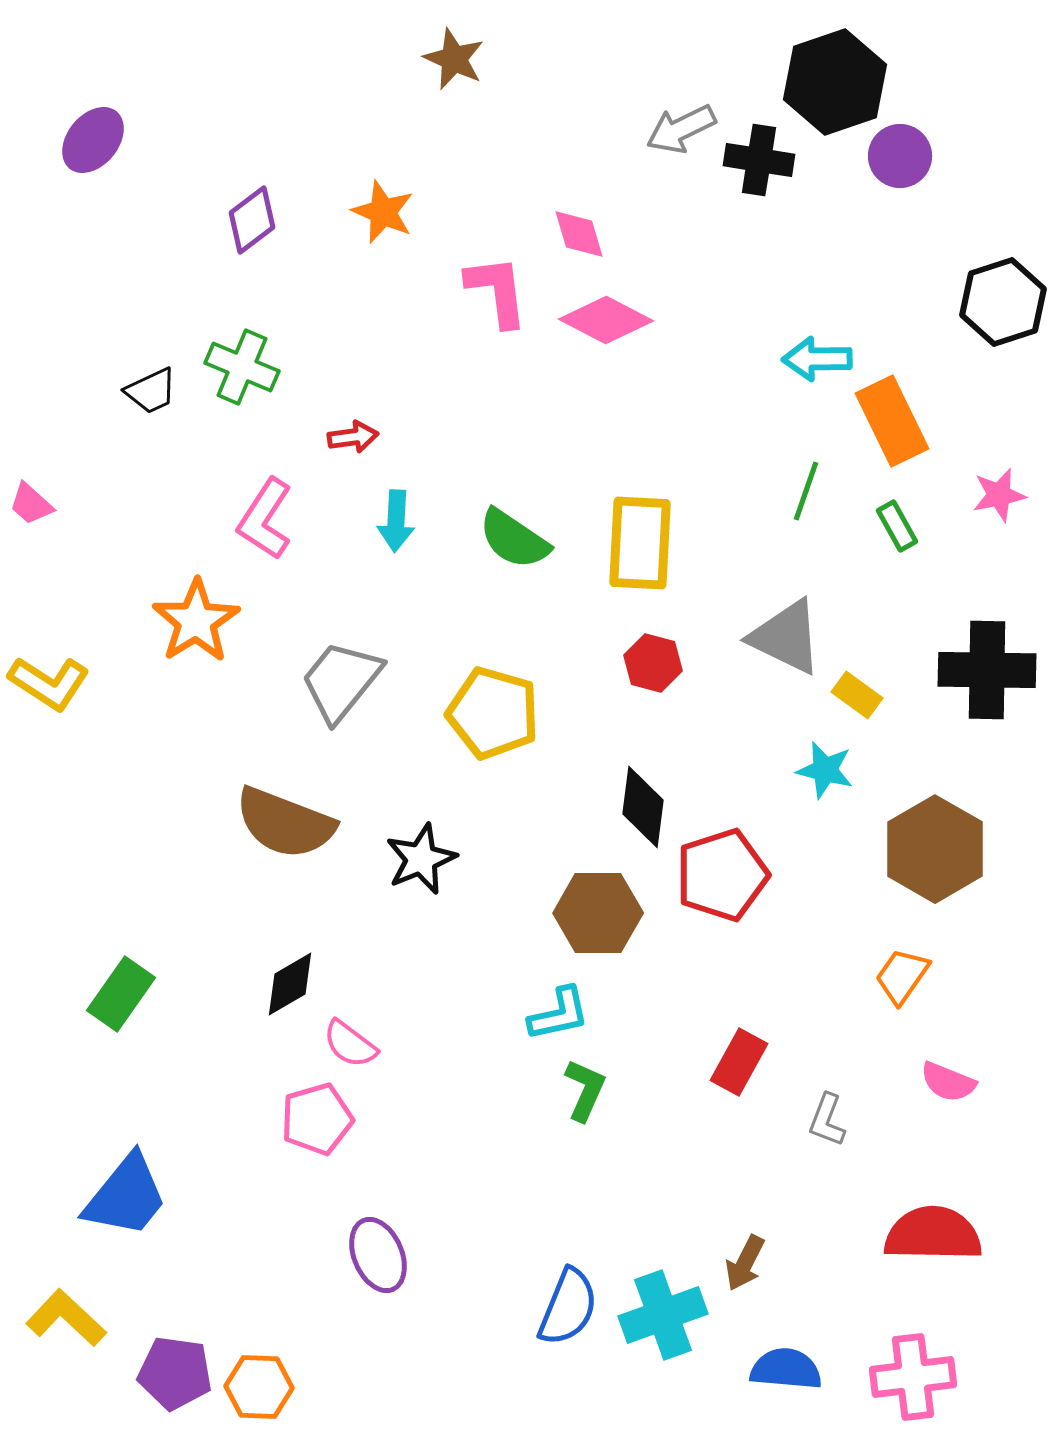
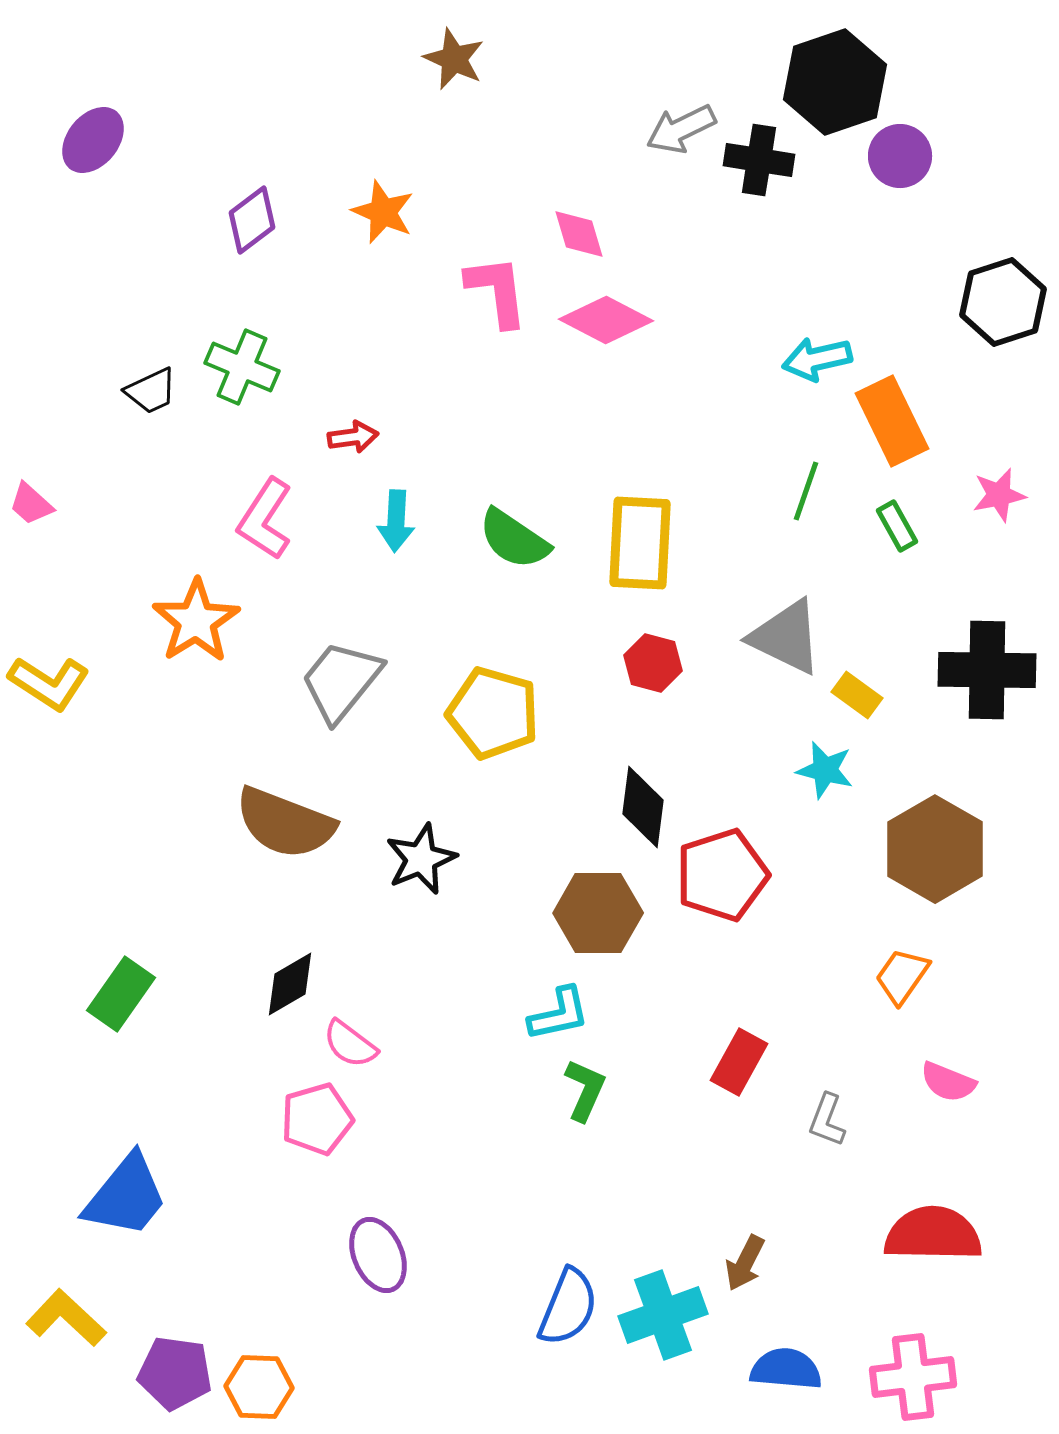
cyan arrow at (817, 359): rotated 12 degrees counterclockwise
